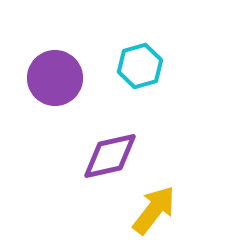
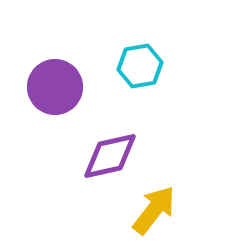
cyan hexagon: rotated 6 degrees clockwise
purple circle: moved 9 px down
